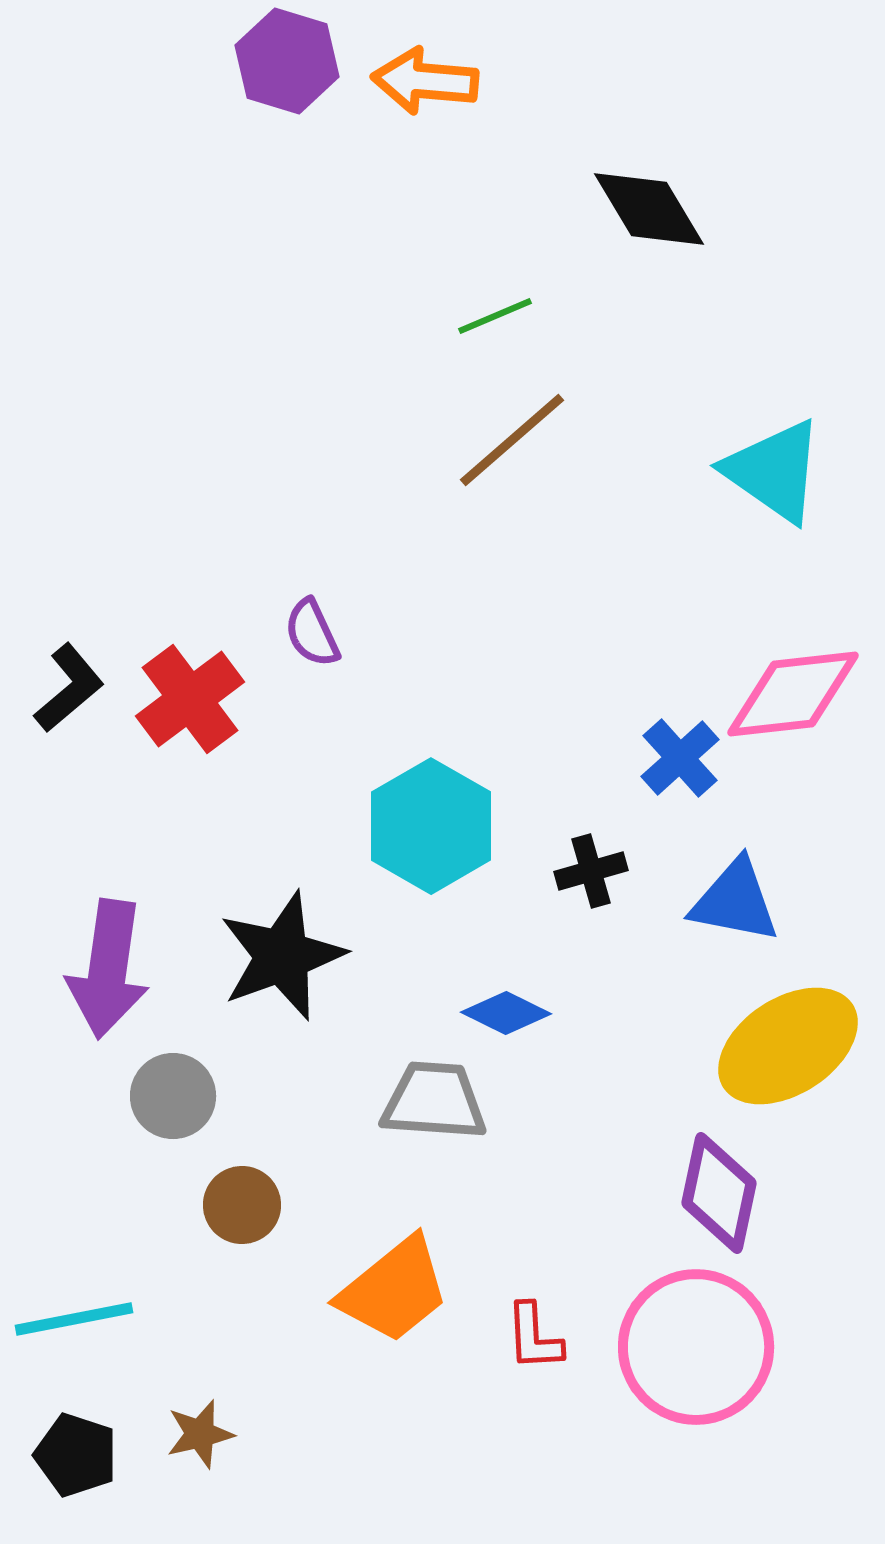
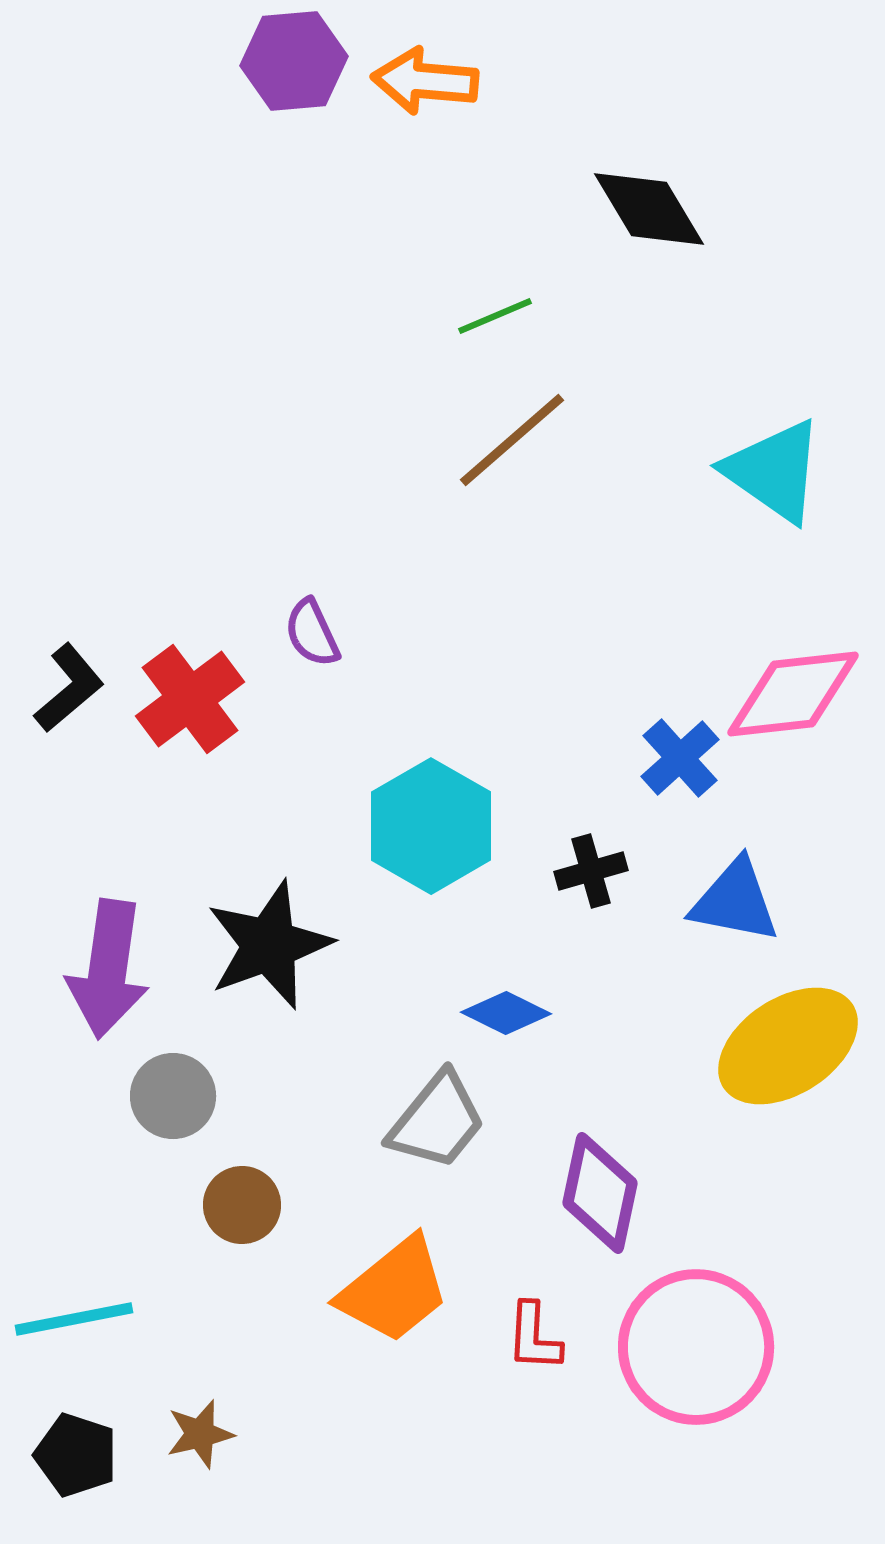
purple hexagon: moved 7 px right; rotated 22 degrees counterclockwise
black star: moved 13 px left, 11 px up
gray trapezoid: moved 3 px right, 20 px down; rotated 125 degrees clockwise
purple diamond: moved 119 px left
red L-shape: rotated 6 degrees clockwise
